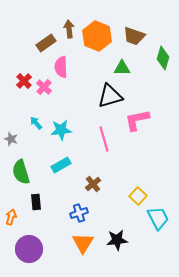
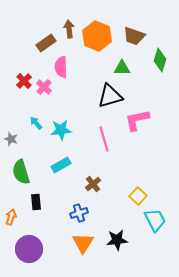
green diamond: moved 3 px left, 2 px down
cyan trapezoid: moved 3 px left, 2 px down
